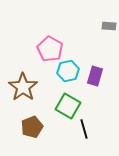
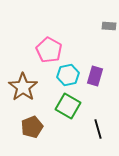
pink pentagon: moved 1 px left, 1 px down
cyan hexagon: moved 4 px down
black line: moved 14 px right
